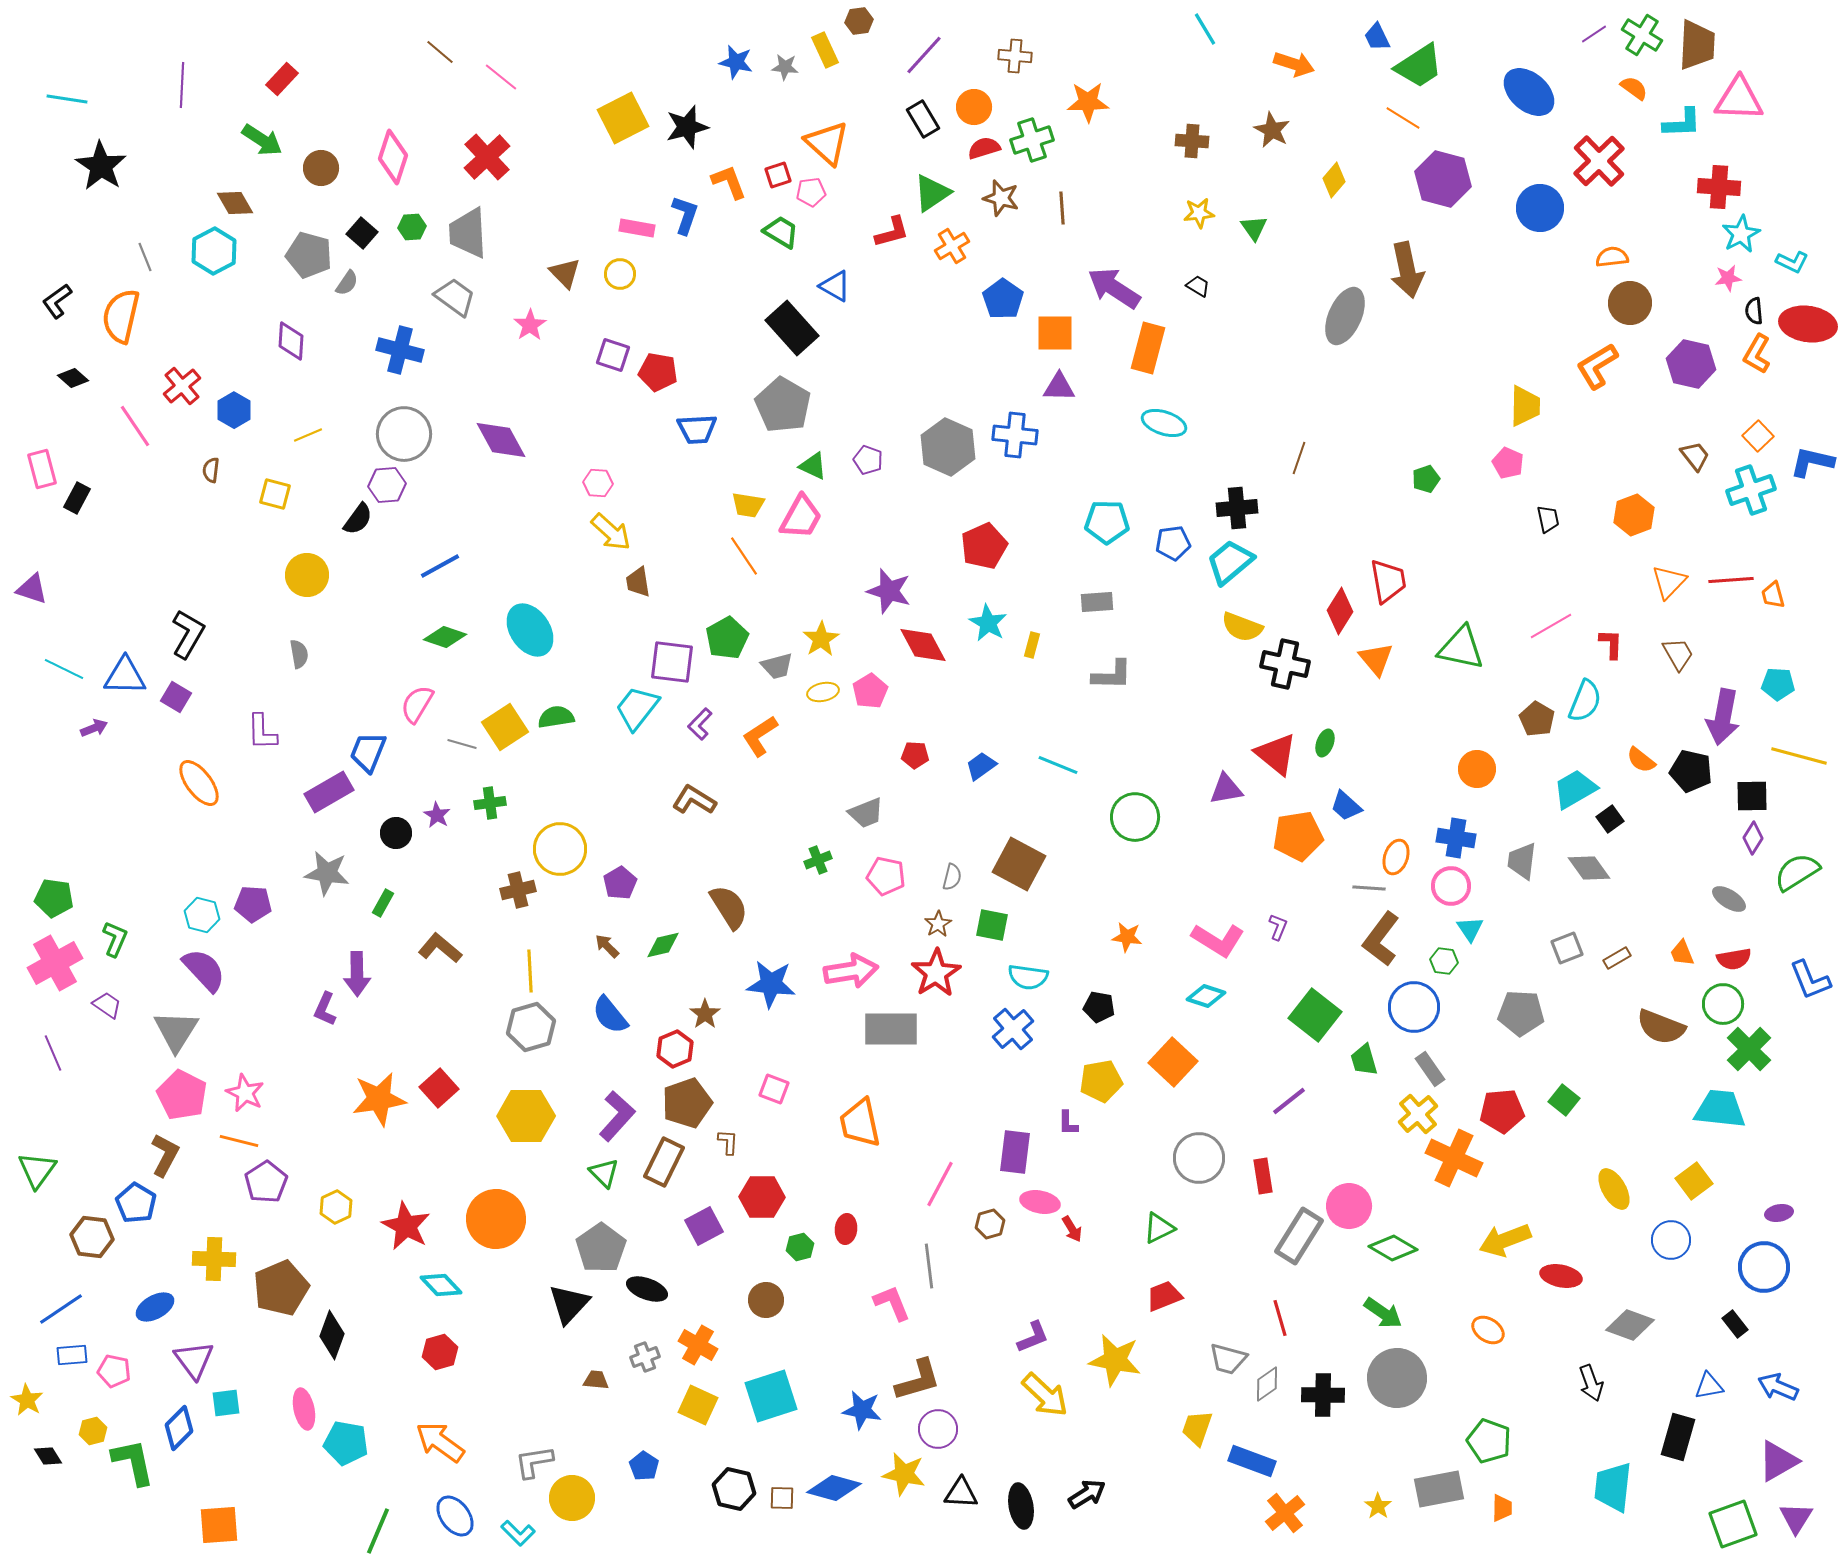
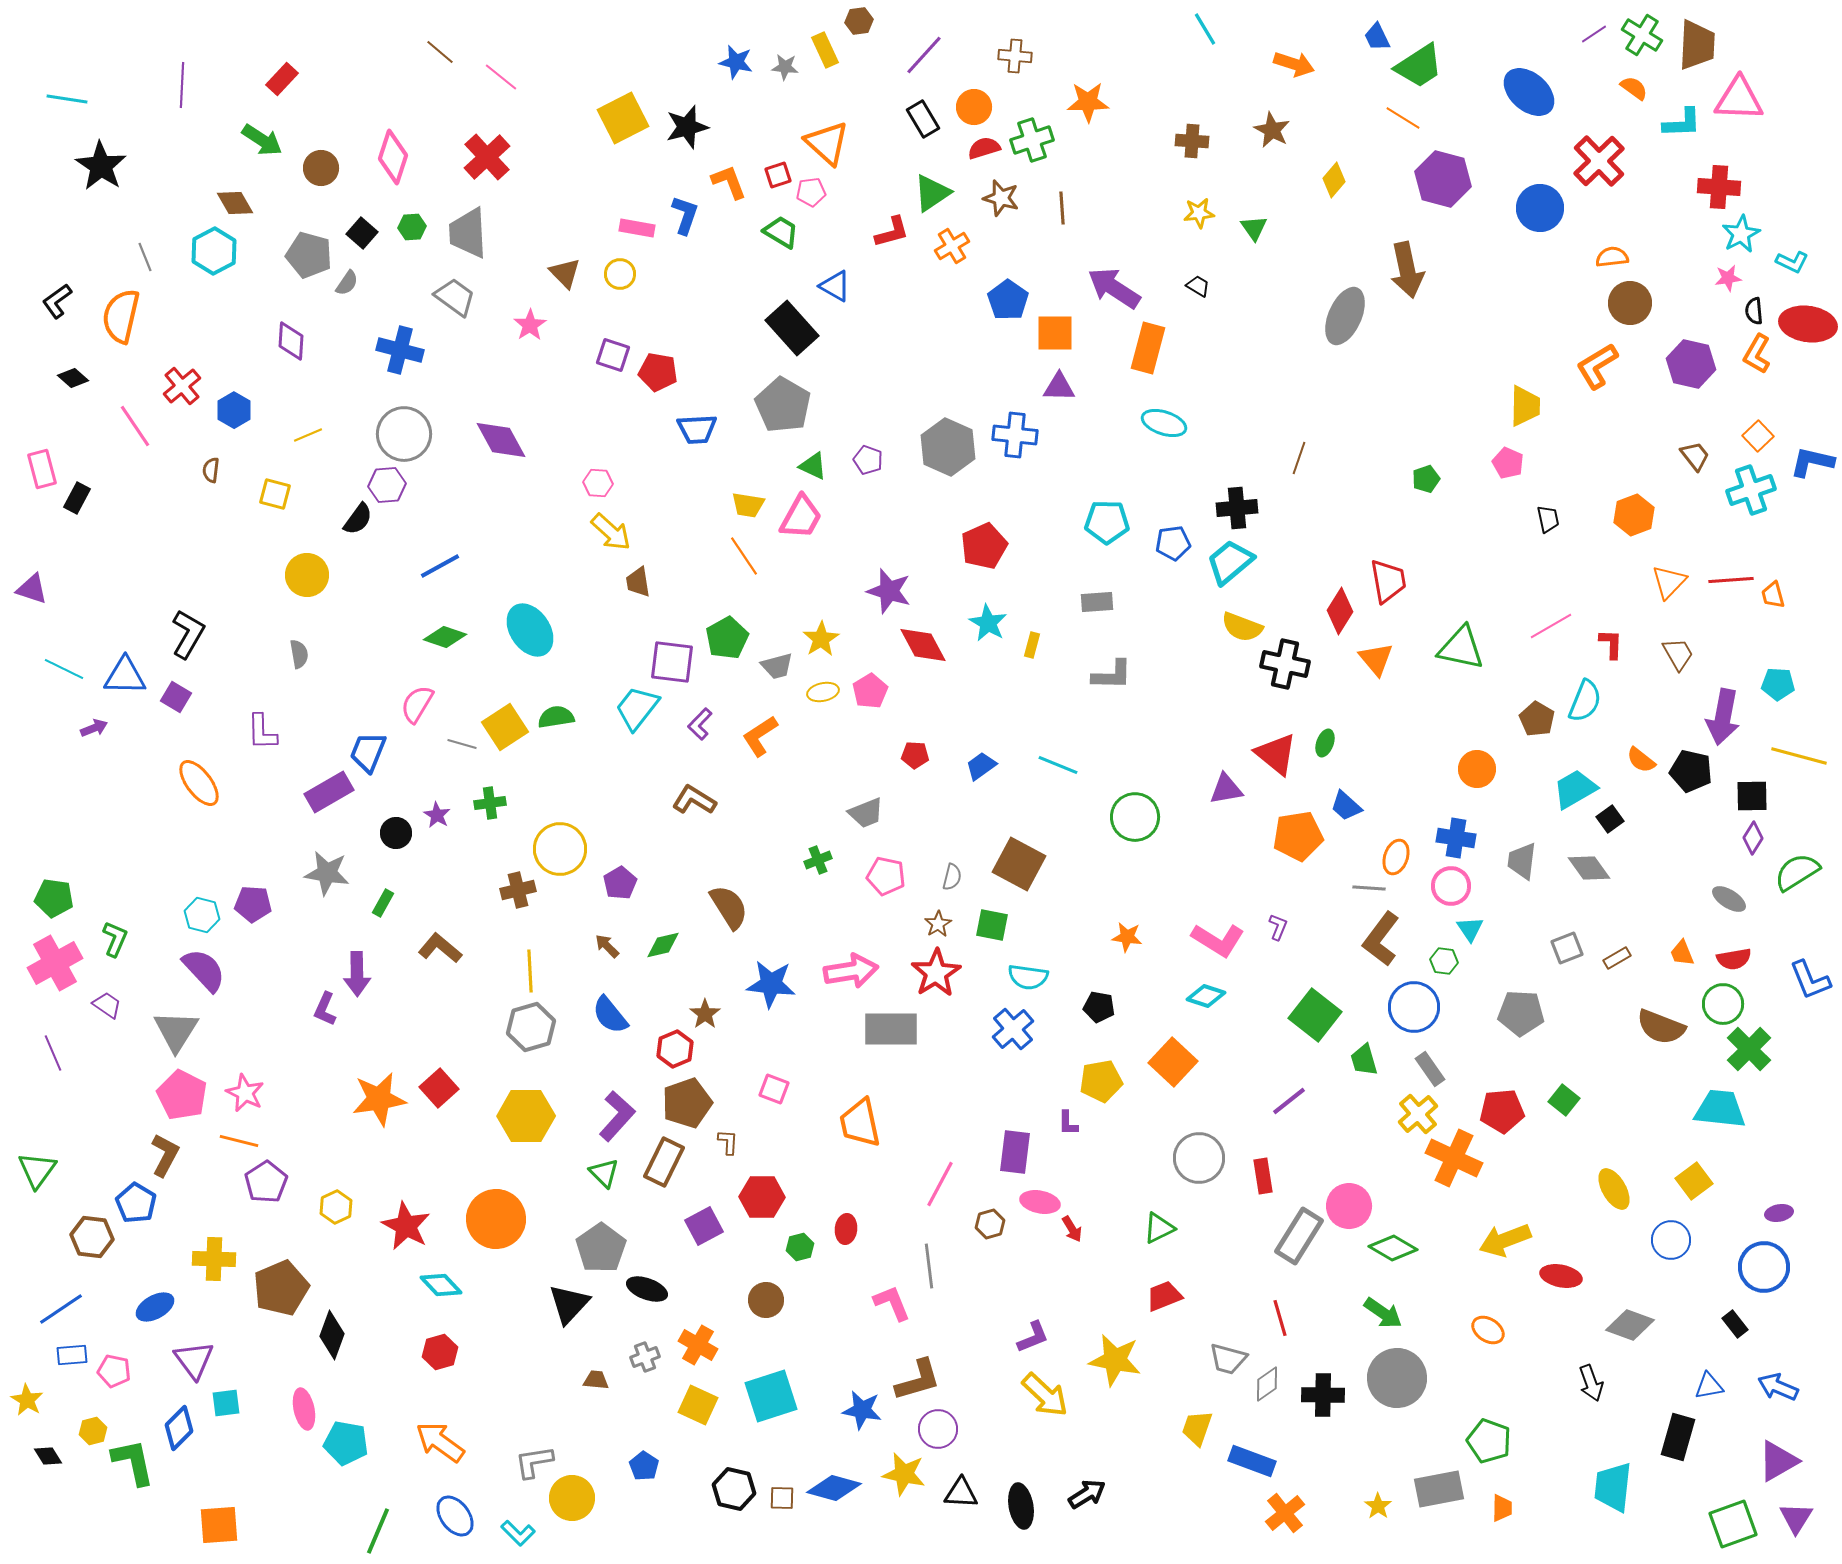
blue pentagon at (1003, 299): moved 5 px right, 1 px down
